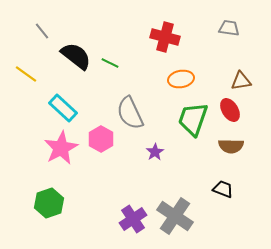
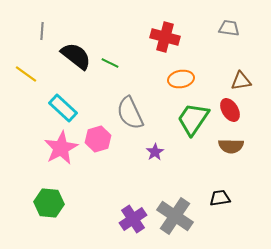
gray line: rotated 42 degrees clockwise
green trapezoid: rotated 15 degrees clockwise
pink hexagon: moved 3 px left; rotated 15 degrees clockwise
black trapezoid: moved 3 px left, 9 px down; rotated 30 degrees counterclockwise
green hexagon: rotated 24 degrees clockwise
